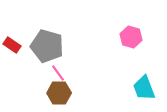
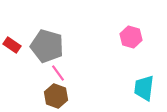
cyan trapezoid: rotated 28 degrees clockwise
brown hexagon: moved 3 px left, 3 px down; rotated 20 degrees clockwise
